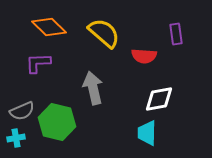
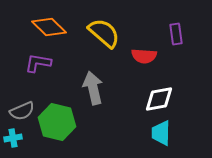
purple L-shape: rotated 12 degrees clockwise
cyan trapezoid: moved 14 px right
cyan cross: moved 3 px left
